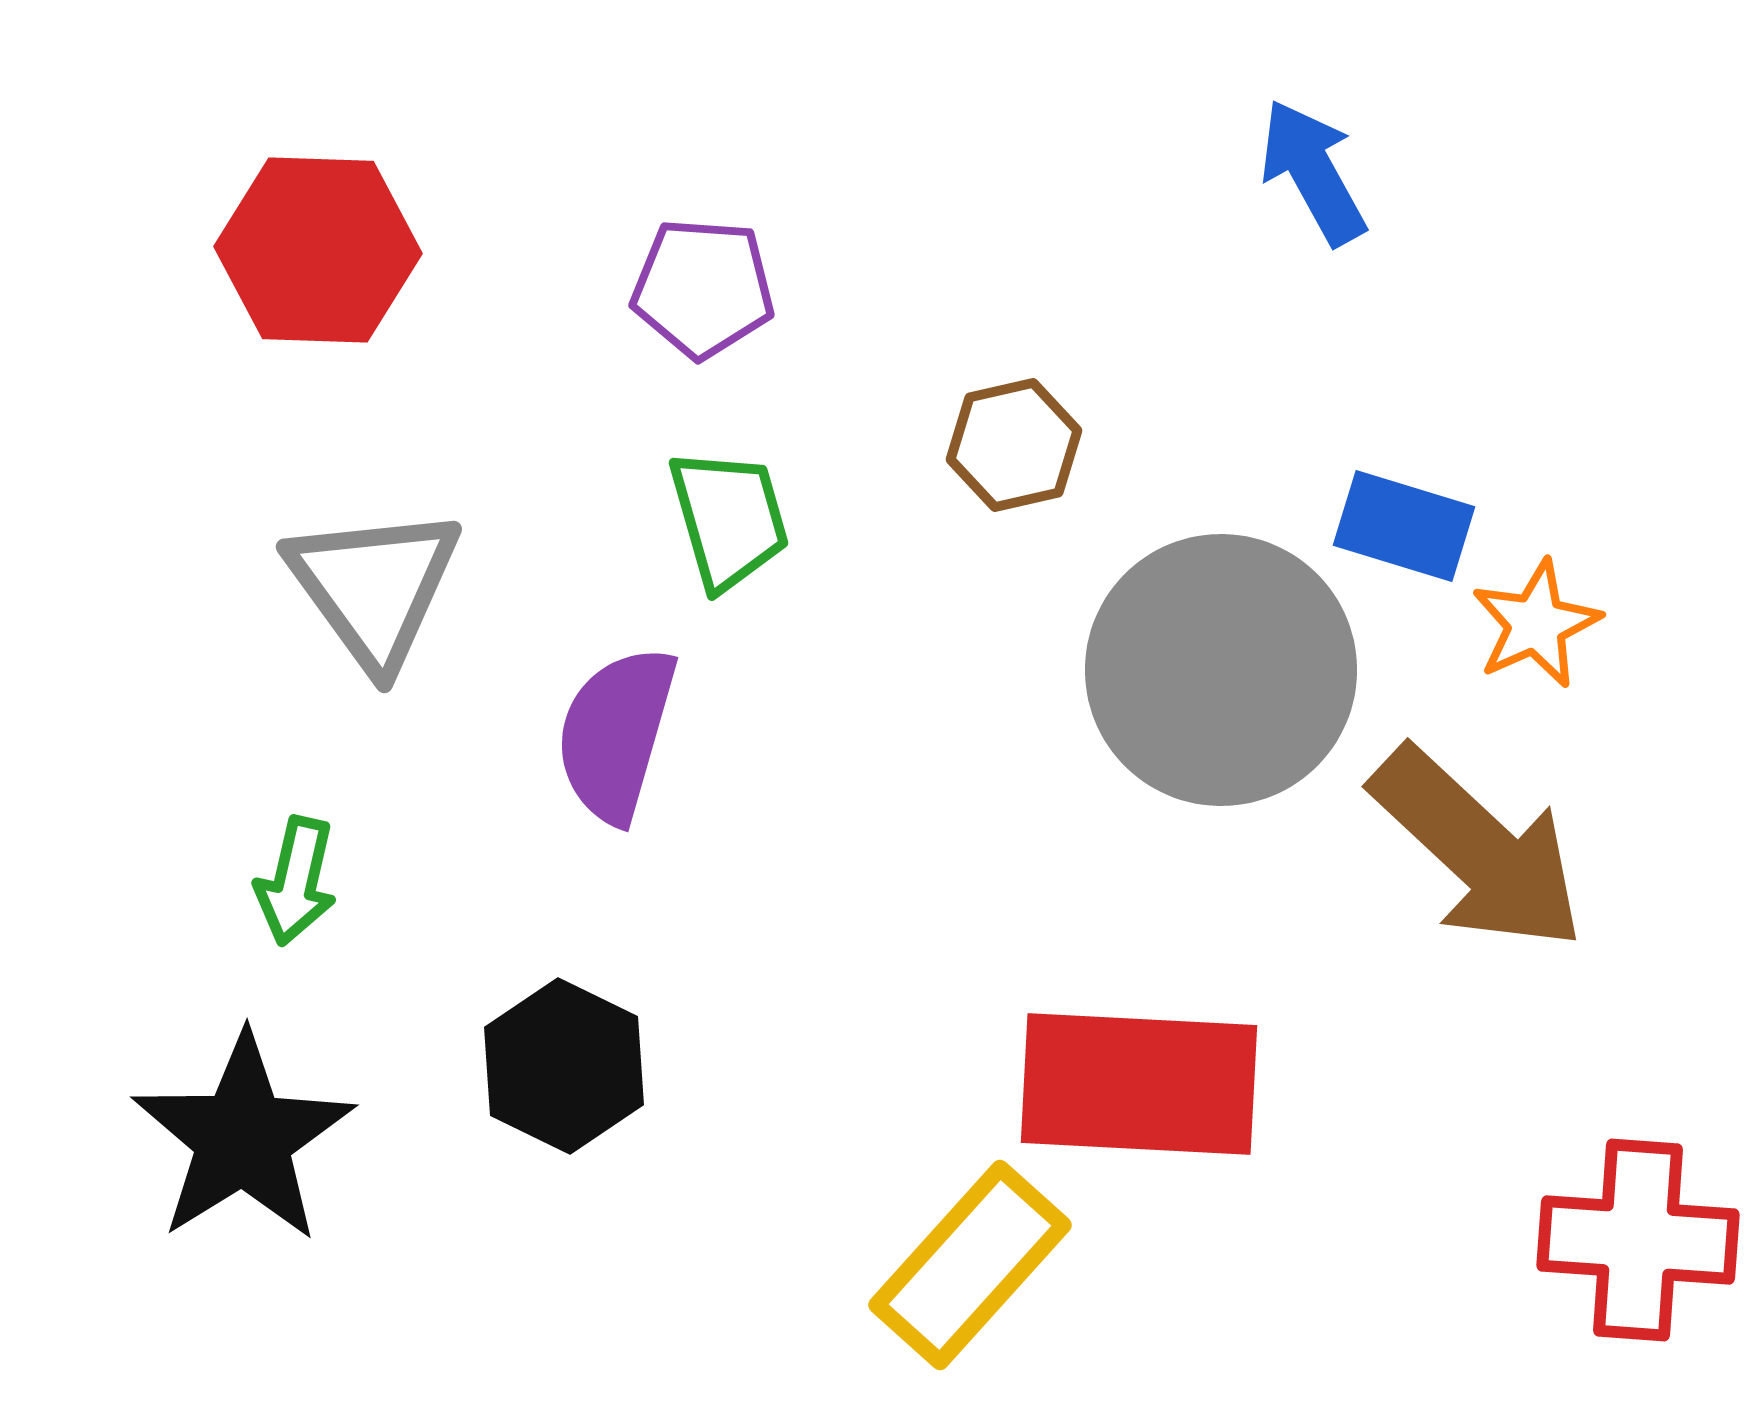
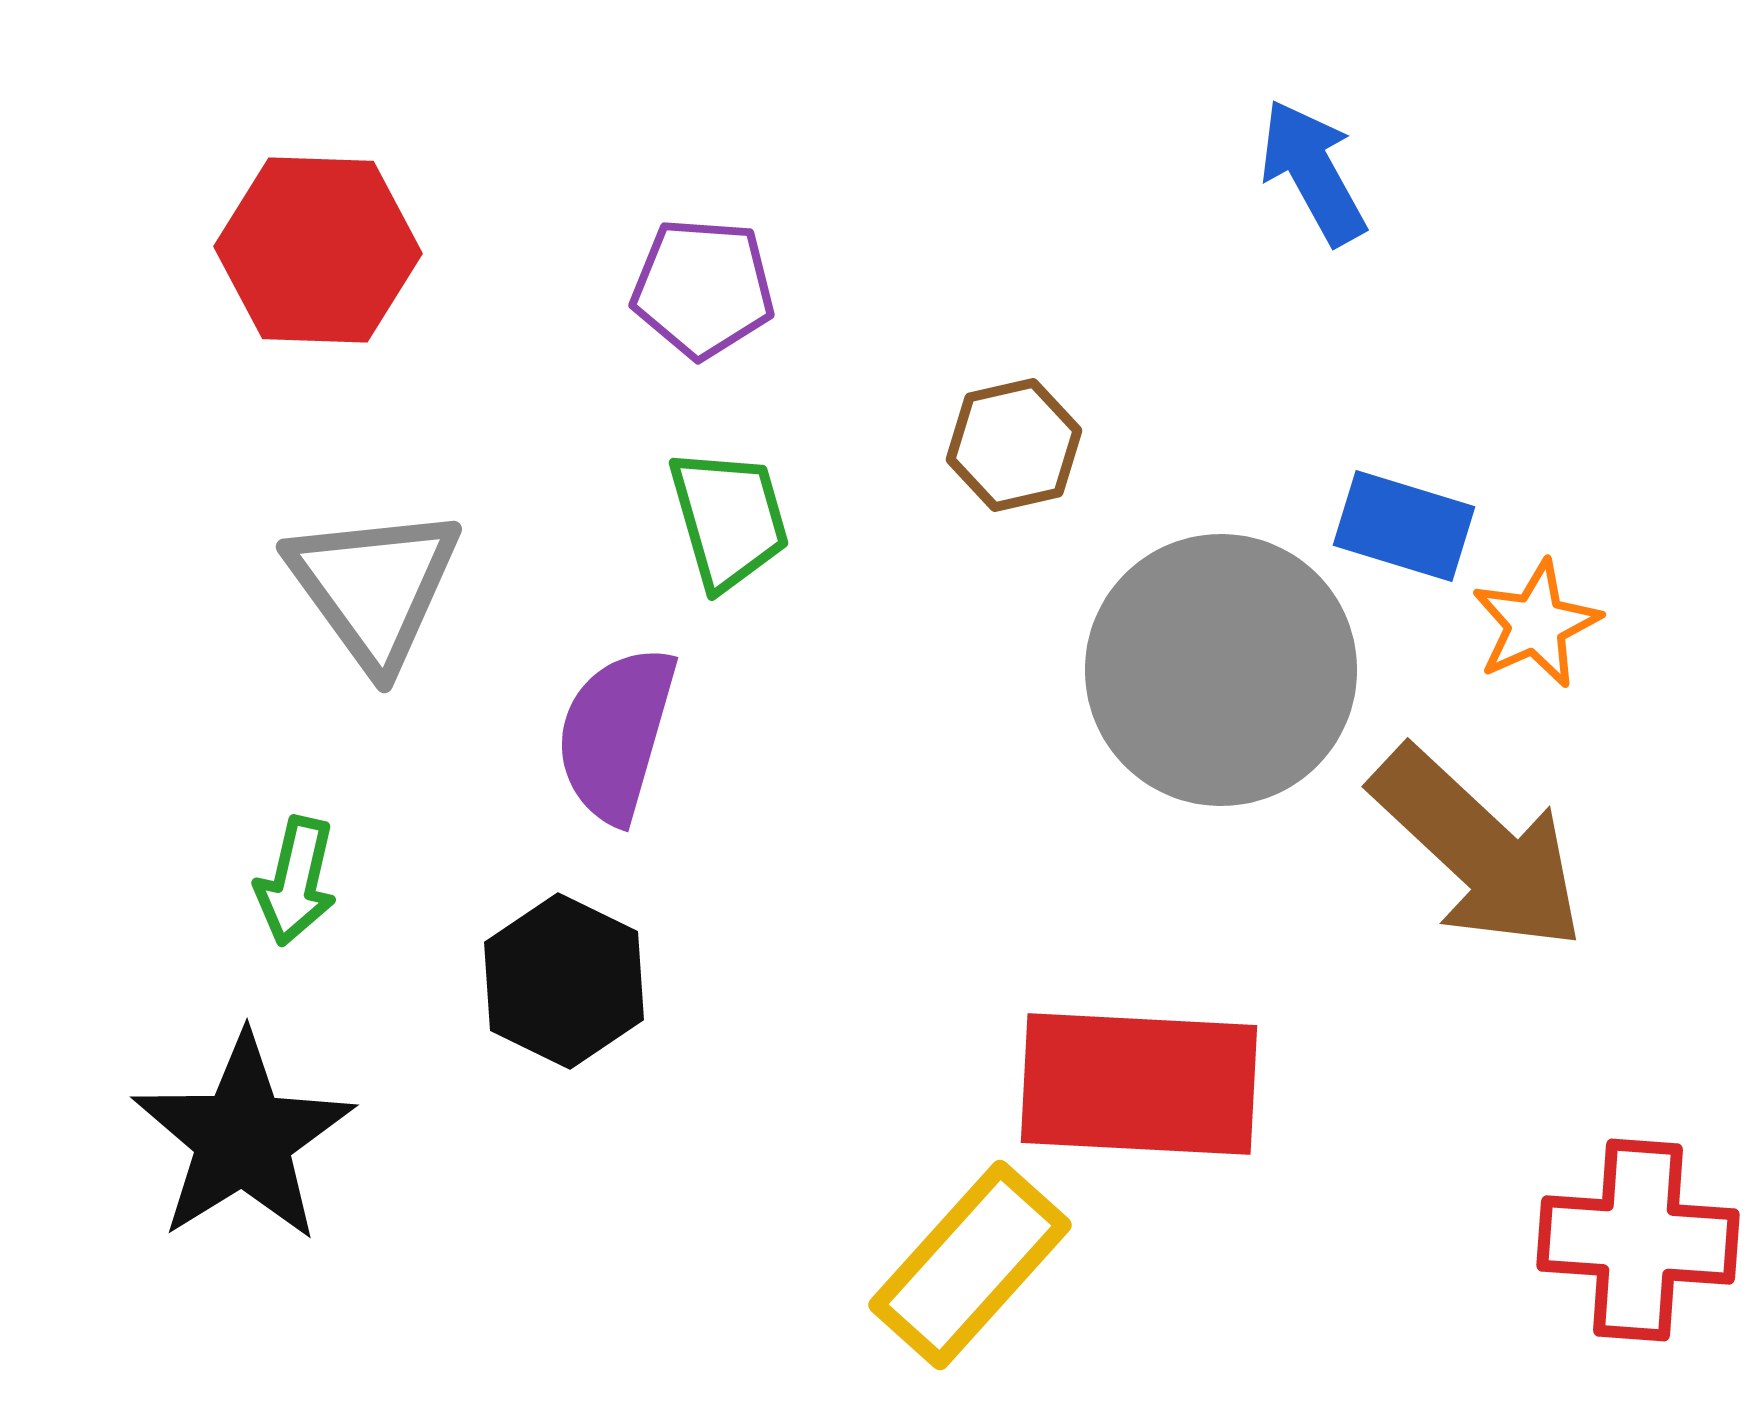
black hexagon: moved 85 px up
